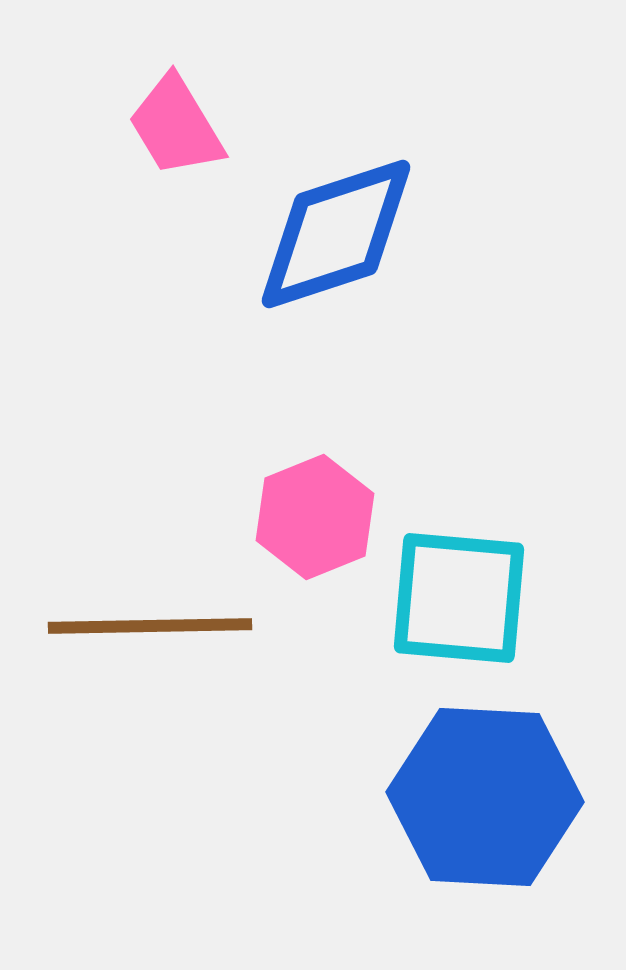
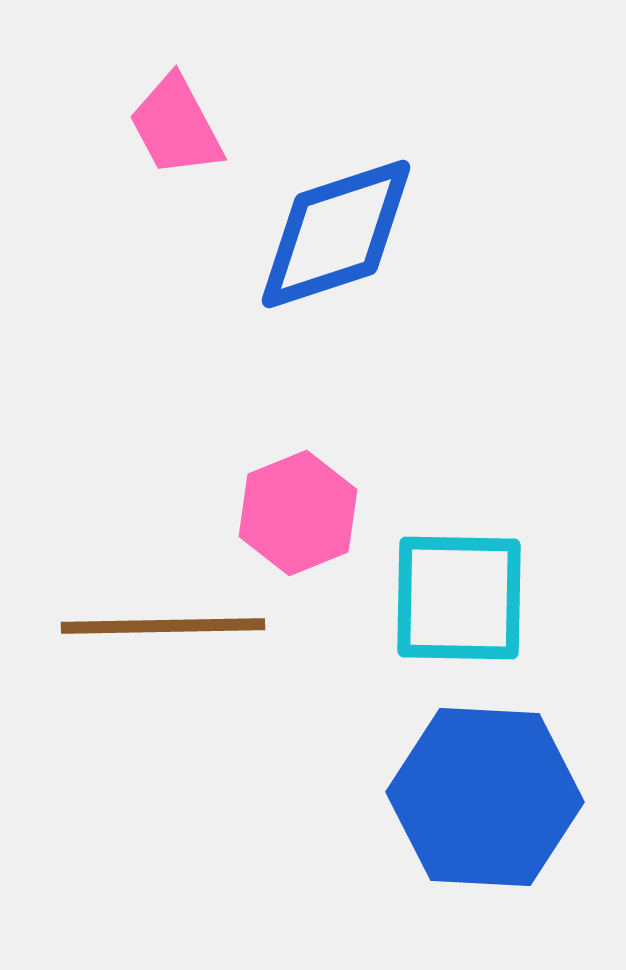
pink trapezoid: rotated 3 degrees clockwise
pink hexagon: moved 17 px left, 4 px up
cyan square: rotated 4 degrees counterclockwise
brown line: moved 13 px right
